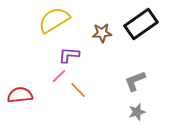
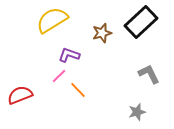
yellow semicircle: moved 2 px left
black rectangle: moved 2 px up; rotated 8 degrees counterclockwise
brown star: rotated 12 degrees counterclockwise
purple L-shape: rotated 15 degrees clockwise
gray L-shape: moved 14 px right, 7 px up; rotated 85 degrees clockwise
red semicircle: rotated 15 degrees counterclockwise
